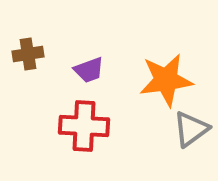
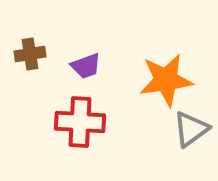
brown cross: moved 2 px right
purple trapezoid: moved 3 px left, 4 px up
red cross: moved 4 px left, 4 px up
